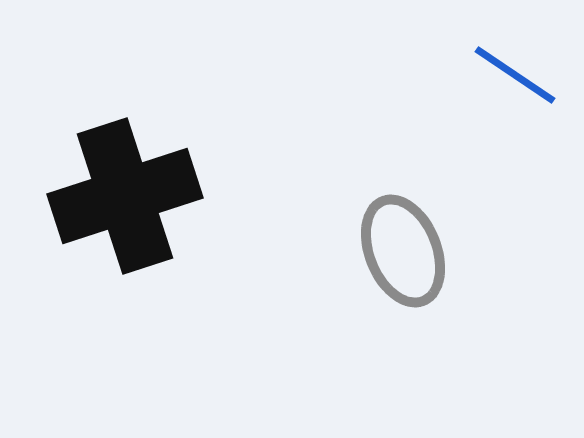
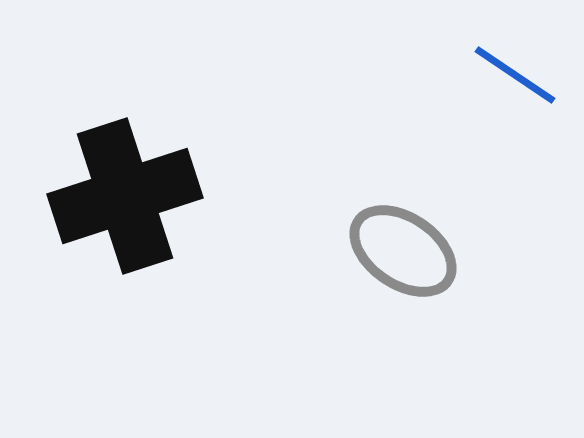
gray ellipse: rotated 34 degrees counterclockwise
